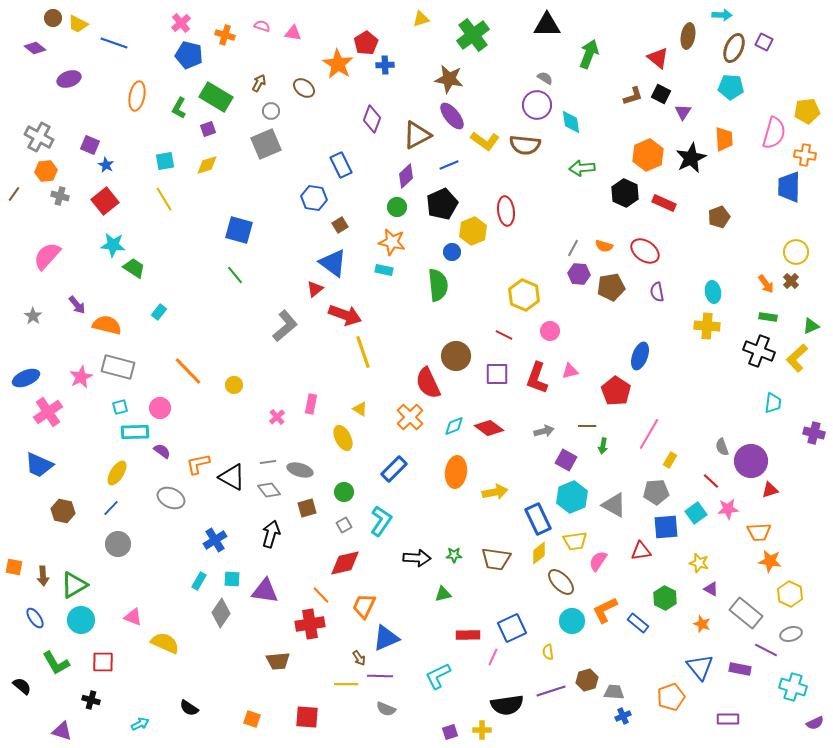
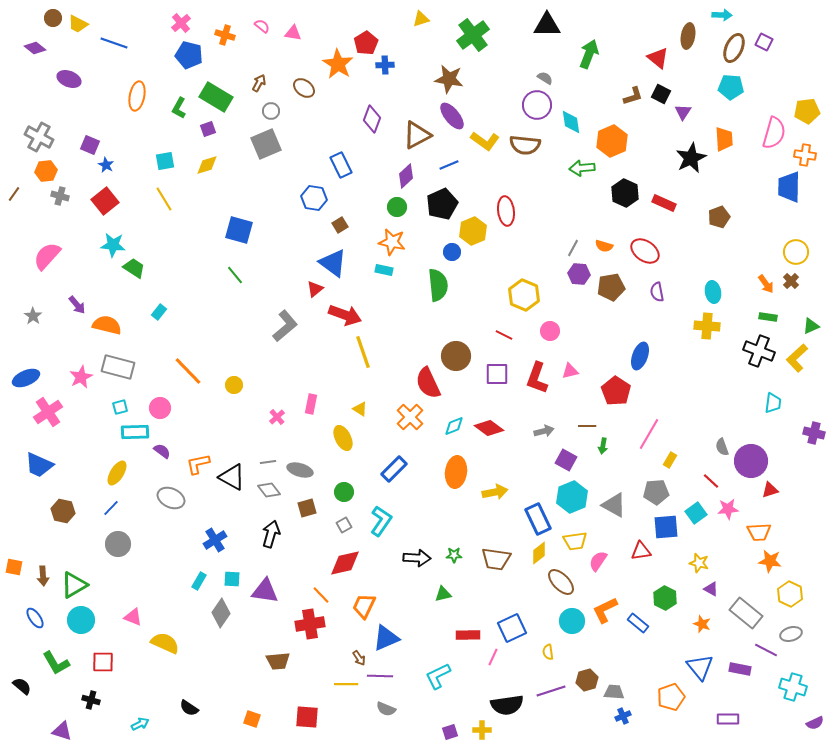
pink semicircle at (262, 26): rotated 21 degrees clockwise
purple ellipse at (69, 79): rotated 40 degrees clockwise
orange hexagon at (648, 155): moved 36 px left, 14 px up
